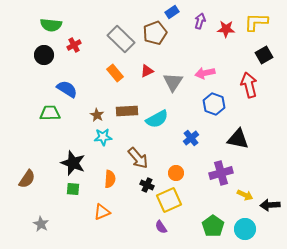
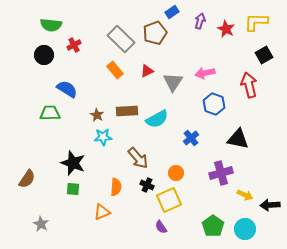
red star: rotated 24 degrees clockwise
orange rectangle: moved 3 px up
orange semicircle: moved 6 px right, 8 px down
